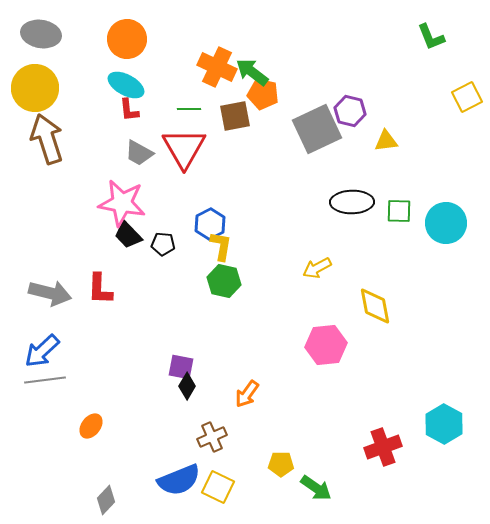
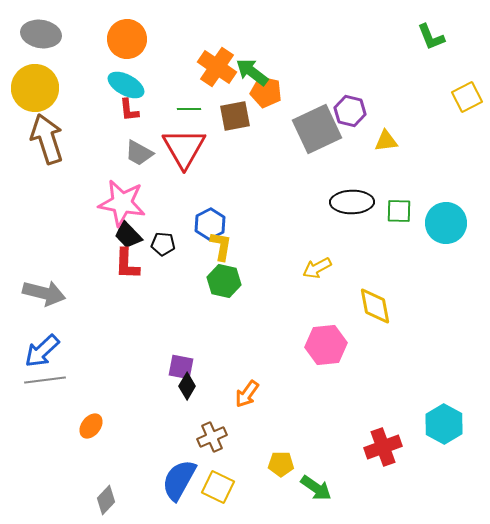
orange cross at (217, 67): rotated 9 degrees clockwise
orange pentagon at (263, 94): moved 3 px right, 2 px up
red L-shape at (100, 289): moved 27 px right, 25 px up
gray arrow at (50, 293): moved 6 px left
blue semicircle at (179, 480): rotated 141 degrees clockwise
